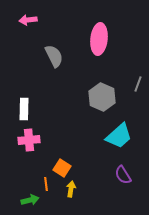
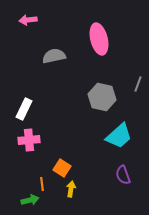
pink ellipse: rotated 20 degrees counterclockwise
gray semicircle: rotated 75 degrees counterclockwise
gray hexagon: rotated 12 degrees counterclockwise
white rectangle: rotated 25 degrees clockwise
purple semicircle: rotated 12 degrees clockwise
orange line: moved 4 px left
